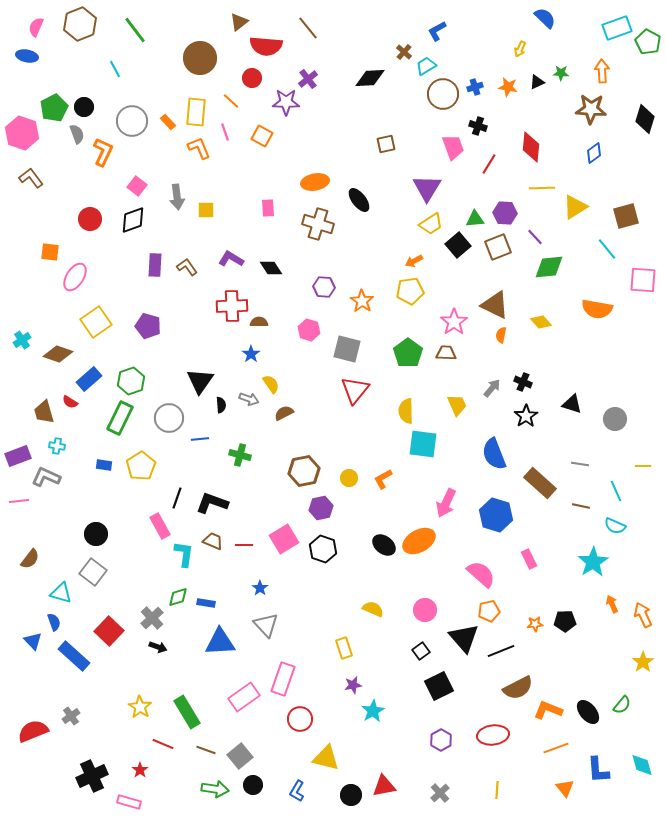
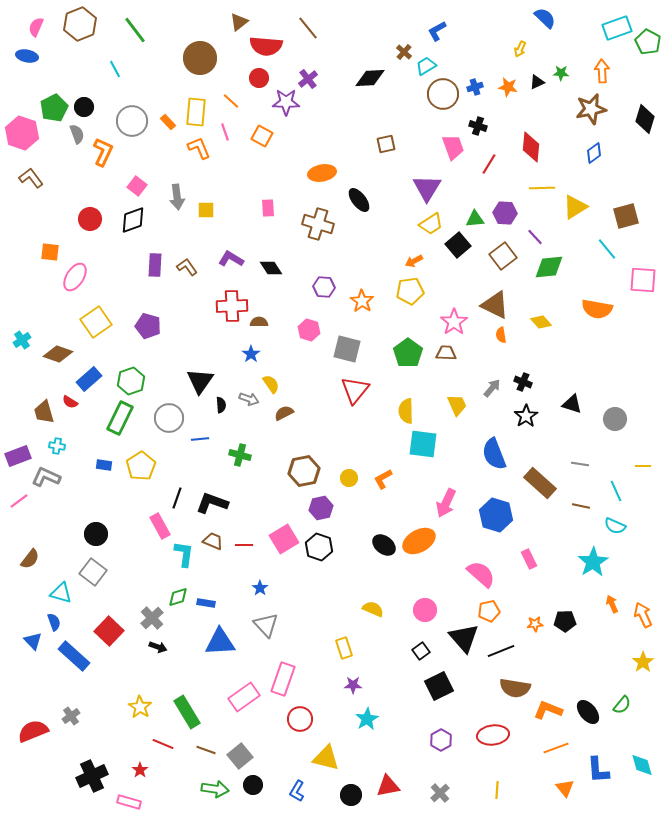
red circle at (252, 78): moved 7 px right
brown star at (591, 109): rotated 16 degrees counterclockwise
orange ellipse at (315, 182): moved 7 px right, 9 px up
brown square at (498, 247): moved 5 px right, 9 px down; rotated 16 degrees counterclockwise
orange semicircle at (501, 335): rotated 21 degrees counterclockwise
pink line at (19, 501): rotated 30 degrees counterclockwise
black hexagon at (323, 549): moved 4 px left, 2 px up
purple star at (353, 685): rotated 12 degrees clockwise
brown semicircle at (518, 688): moved 3 px left; rotated 36 degrees clockwise
cyan star at (373, 711): moved 6 px left, 8 px down
red triangle at (384, 786): moved 4 px right
